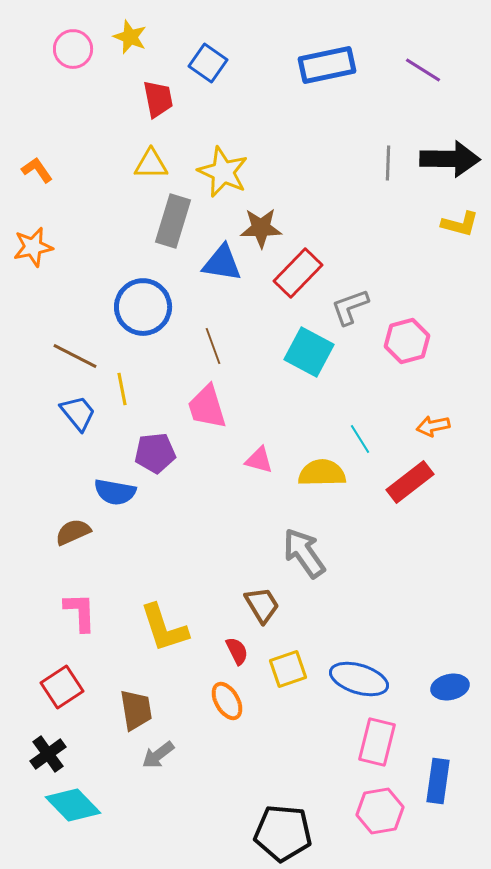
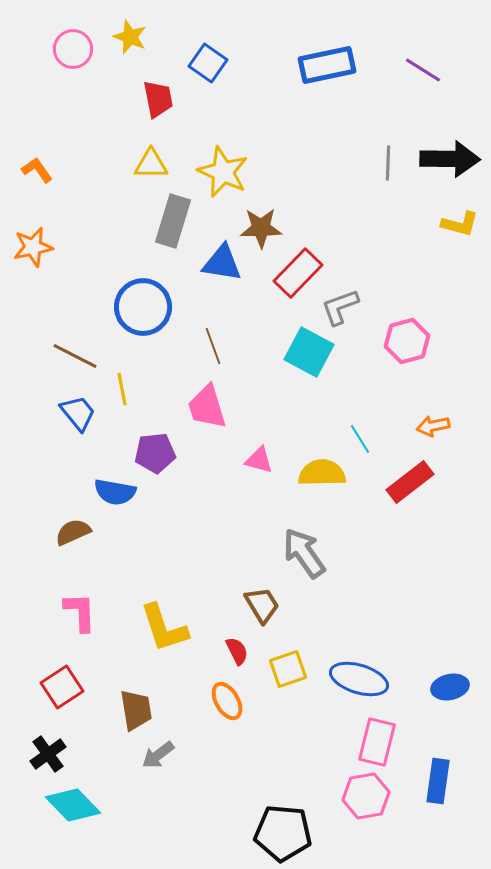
gray L-shape at (350, 307): moved 10 px left
pink hexagon at (380, 811): moved 14 px left, 15 px up
